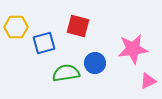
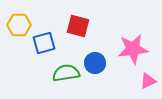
yellow hexagon: moved 3 px right, 2 px up
